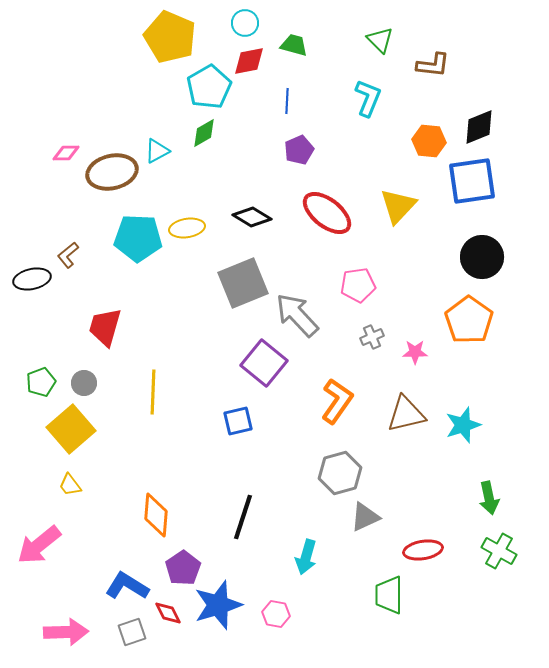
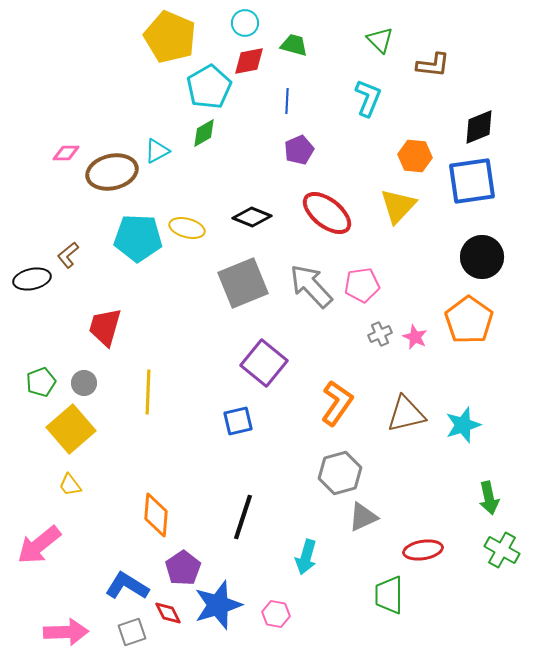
orange hexagon at (429, 141): moved 14 px left, 15 px down
black diamond at (252, 217): rotated 9 degrees counterclockwise
yellow ellipse at (187, 228): rotated 24 degrees clockwise
pink pentagon at (358, 285): moved 4 px right
gray arrow at (297, 315): moved 14 px right, 29 px up
gray cross at (372, 337): moved 8 px right, 3 px up
pink star at (415, 352): moved 15 px up; rotated 25 degrees clockwise
yellow line at (153, 392): moved 5 px left
orange L-shape at (337, 401): moved 2 px down
gray triangle at (365, 517): moved 2 px left
green cross at (499, 551): moved 3 px right, 1 px up
